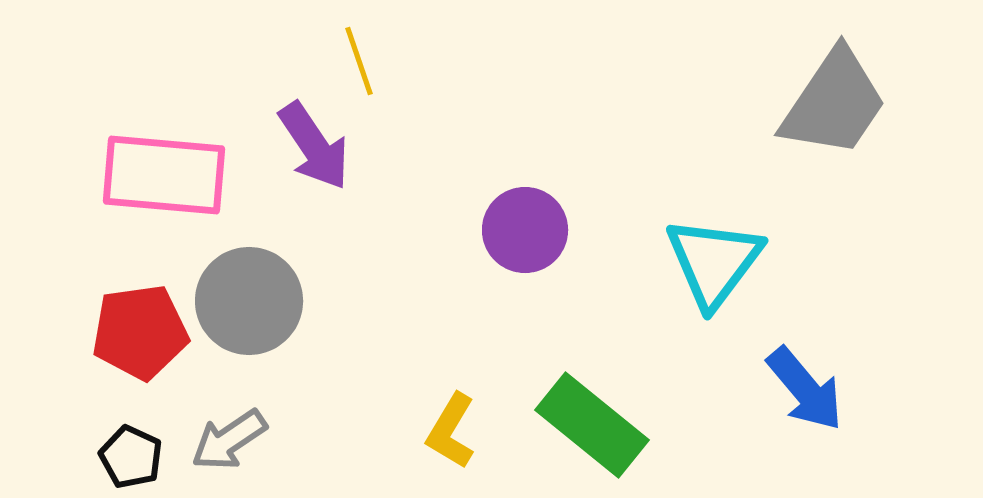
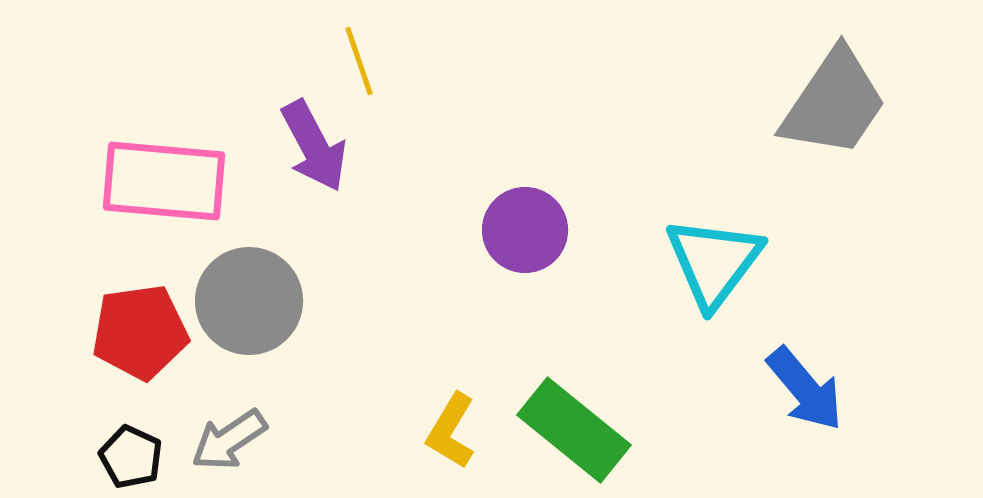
purple arrow: rotated 6 degrees clockwise
pink rectangle: moved 6 px down
green rectangle: moved 18 px left, 5 px down
